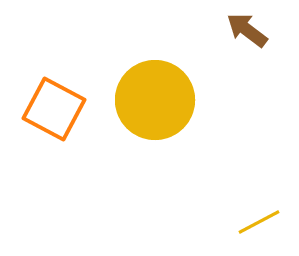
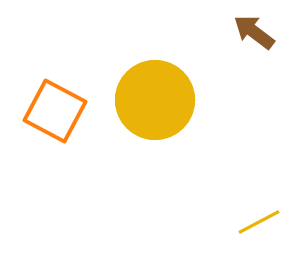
brown arrow: moved 7 px right, 2 px down
orange square: moved 1 px right, 2 px down
